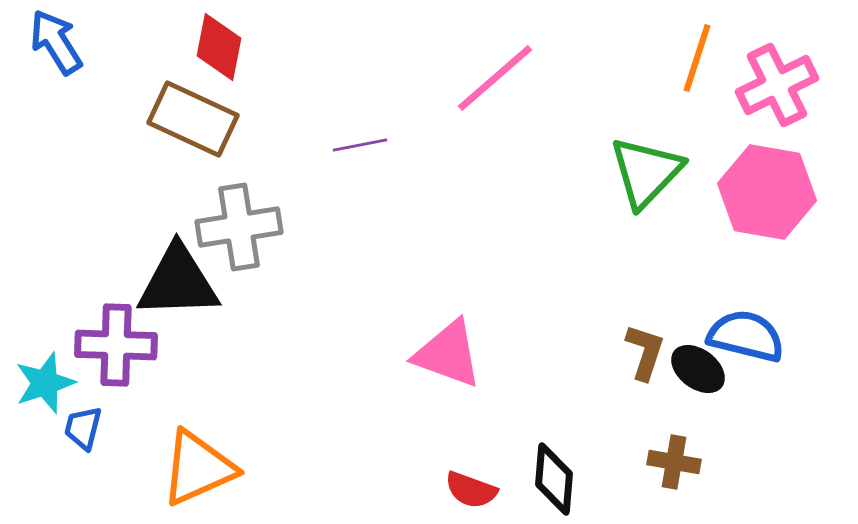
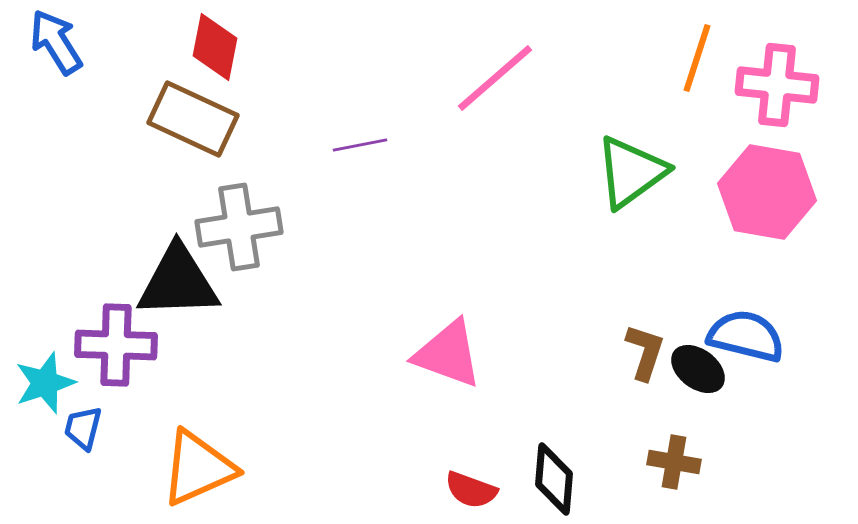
red diamond: moved 4 px left
pink cross: rotated 32 degrees clockwise
green triangle: moved 15 px left; rotated 10 degrees clockwise
